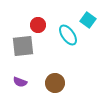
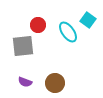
cyan ellipse: moved 3 px up
purple semicircle: moved 5 px right
